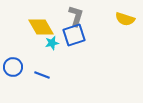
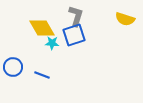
yellow diamond: moved 1 px right, 1 px down
cyan star: rotated 16 degrees clockwise
